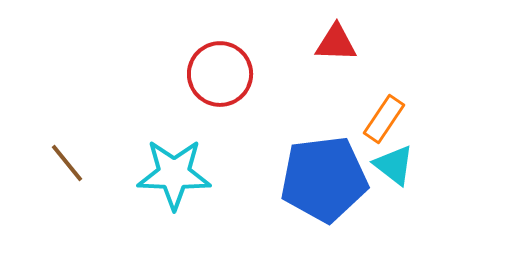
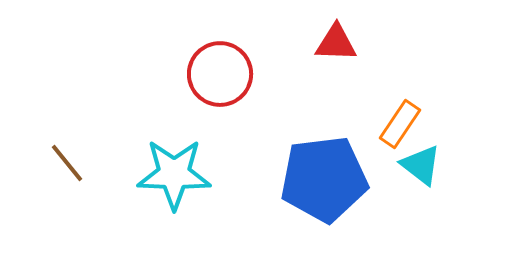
orange rectangle: moved 16 px right, 5 px down
cyan triangle: moved 27 px right
